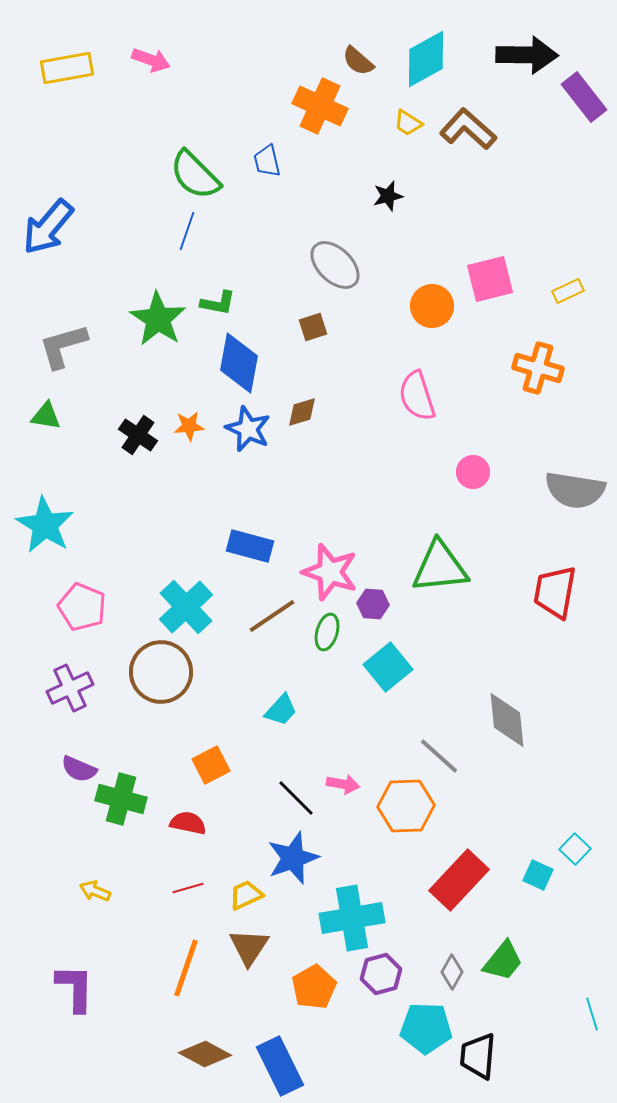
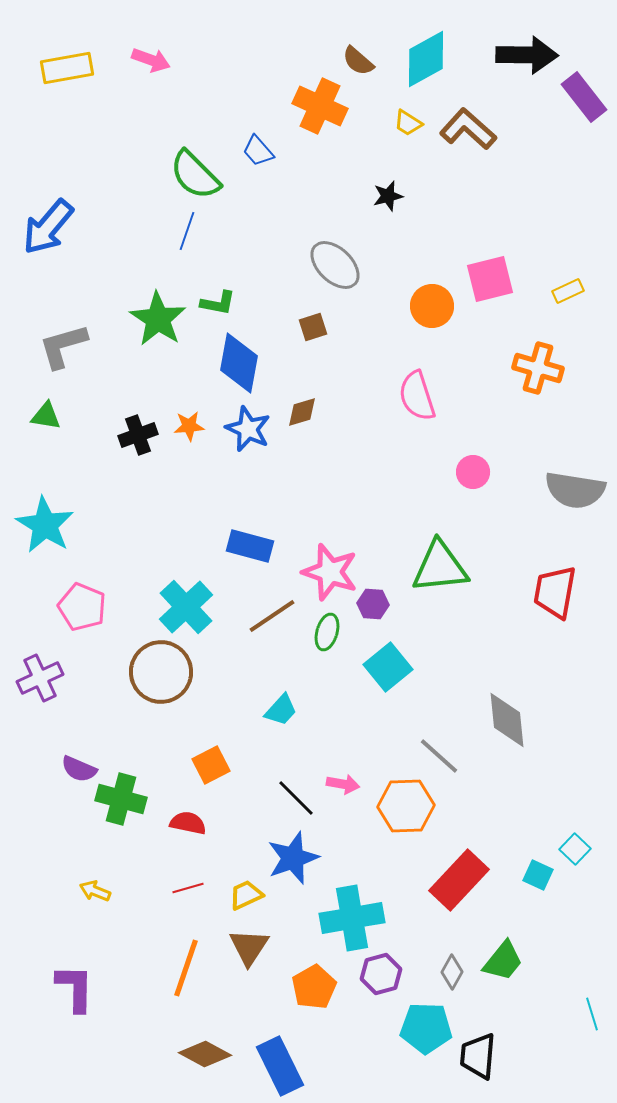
blue trapezoid at (267, 161): moved 9 px left, 10 px up; rotated 28 degrees counterclockwise
black cross at (138, 435): rotated 36 degrees clockwise
purple cross at (70, 688): moved 30 px left, 10 px up
